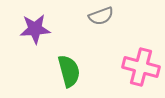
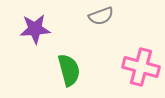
green semicircle: moved 1 px up
